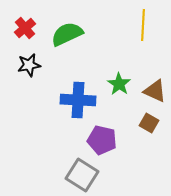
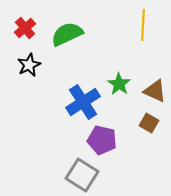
black star: rotated 15 degrees counterclockwise
blue cross: moved 5 px right, 2 px down; rotated 36 degrees counterclockwise
